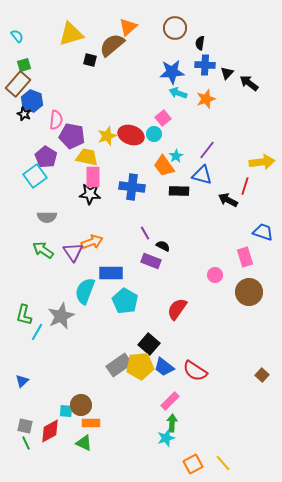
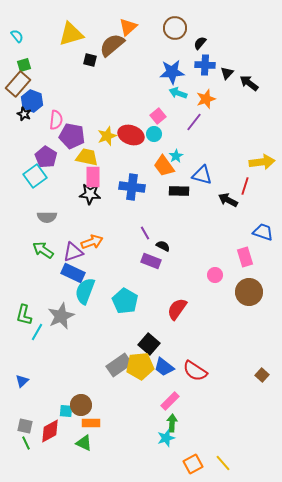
black semicircle at (200, 43): rotated 32 degrees clockwise
pink square at (163, 118): moved 5 px left, 2 px up
purple line at (207, 150): moved 13 px left, 28 px up
purple triangle at (73, 252): rotated 45 degrees clockwise
blue rectangle at (111, 273): moved 38 px left; rotated 25 degrees clockwise
